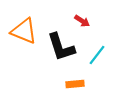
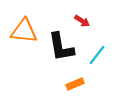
orange triangle: rotated 16 degrees counterclockwise
black L-shape: rotated 8 degrees clockwise
orange rectangle: rotated 18 degrees counterclockwise
